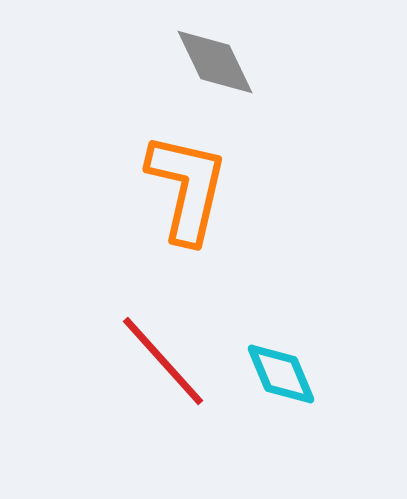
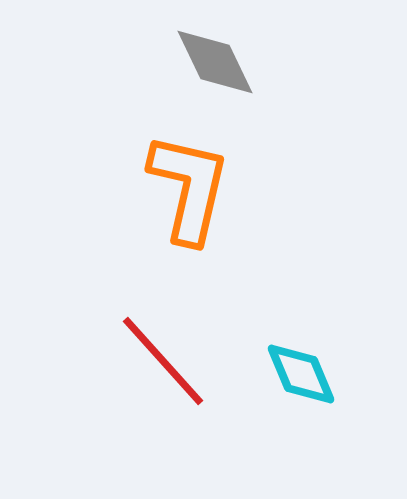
orange L-shape: moved 2 px right
cyan diamond: moved 20 px right
